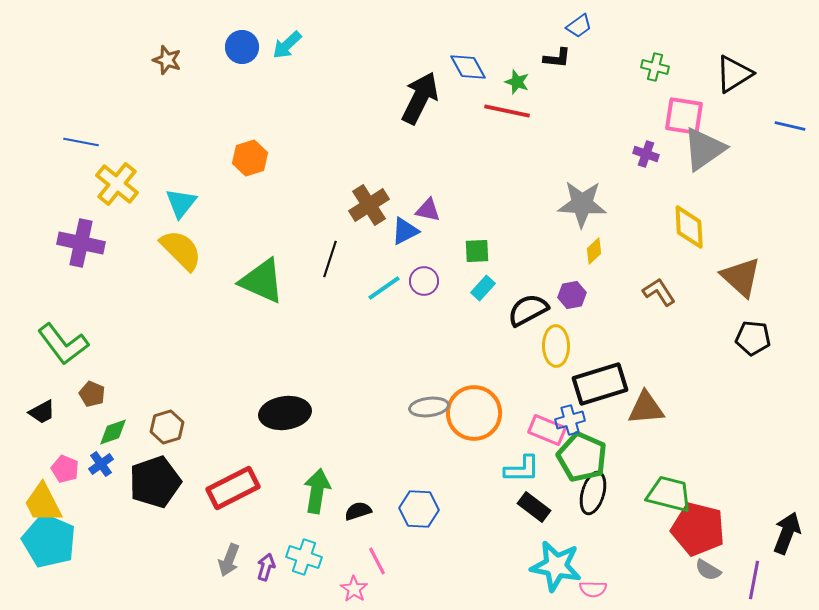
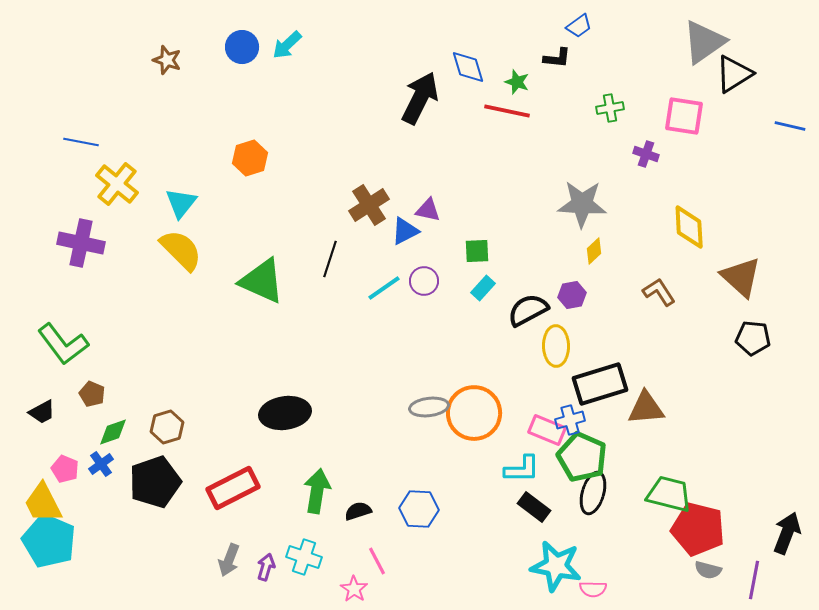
blue diamond at (468, 67): rotated 12 degrees clockwise
green cross at (655, 67): moved 45 px left, 41 px down; rotated 24 degrees counterclockwise
gray triangle at (704, 149): moved 107 px up
gray semicircle at (708, 570): rotated 16 degrees counterclockwise
